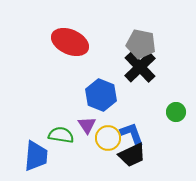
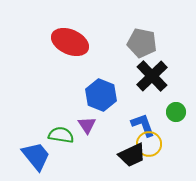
gray pentagon: moved 1 px right, 1 px up
black cross: moved 12 px right, 9 px down
blue L-shape: moved 11 px right, 9 px up
yellow circle: moved 41 px right, 6 px down
blue trapezoid: rotated 44 degrees counterclockwise
